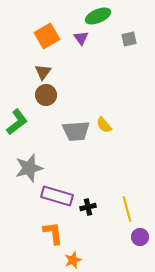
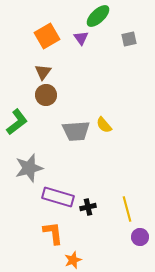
green ellipse: rotated 20 degrees counterclockwise
purple rectangle: moved 1 px right, 1 px down
